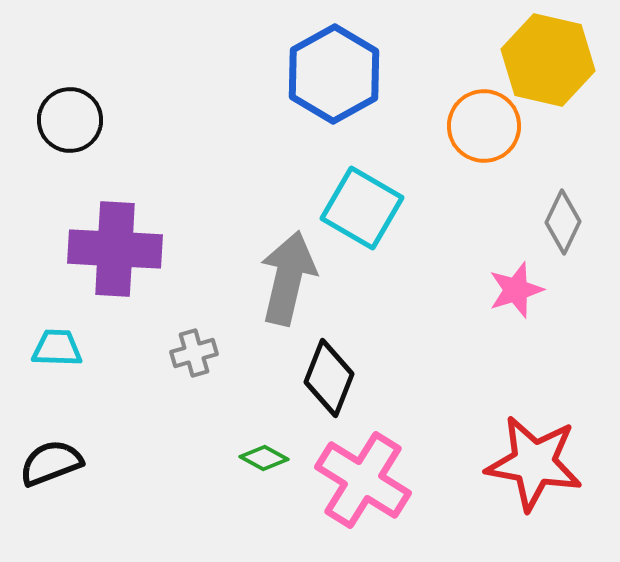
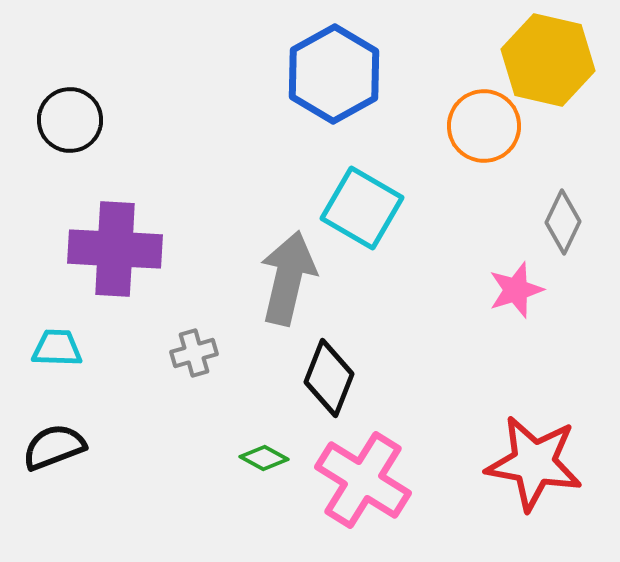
black semicircle: moved 3 px right, 16 px up
